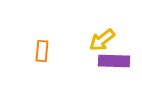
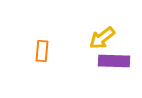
yellow arrow: moved 2 px up
